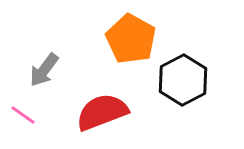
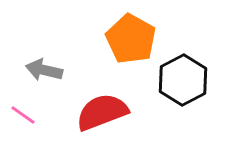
gray arrow: rotated 66 degrees clockwise
